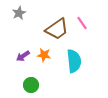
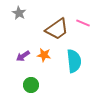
gray star: rotated 16 degrees counterclockwise
pink line: moved 1 px right; rotated 32 degrees counterclockwise
